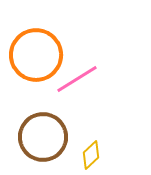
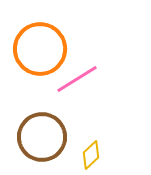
orange circle: moved 4 px right, 6 px up
brown circle: moved 1 px left
